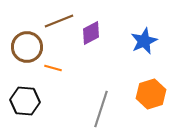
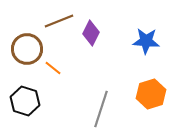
purple diamond: rotated 35 degrees counterclockwise
blue star: moved 2 px right; rotated 28 degrees clockwise
brown circle: moved 2 px down
orange line: rotated 24 degrees clockwise
black hexagon: rotated 12 degrees clockwise
